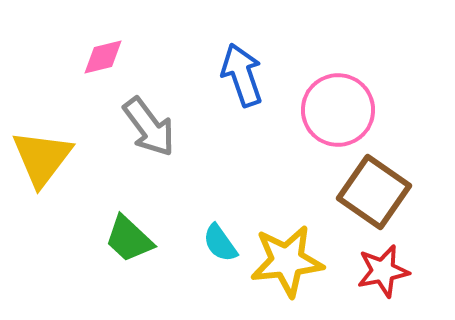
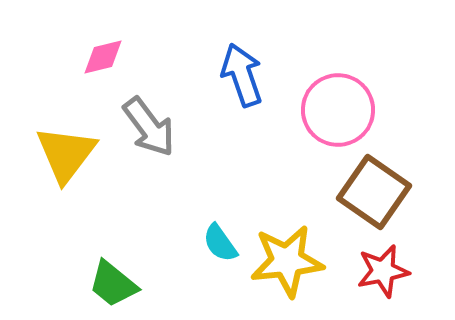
yellow triangle: moved 24 px right, 4 px up
green trapezoid: moved 16 px left, 45 px down; rotated 4 degrees counterclockwise
